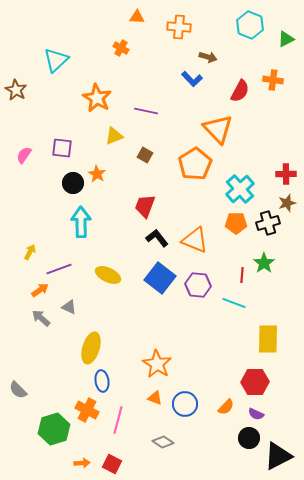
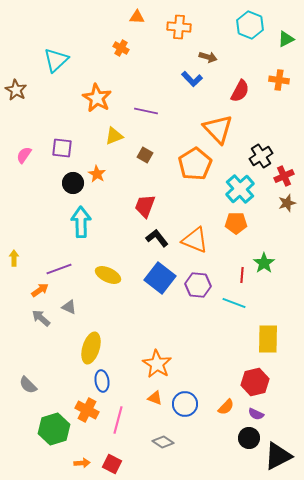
orange cross at (273, 80): moved 6 px right
red cross at (286, 174): moved 2 px left, 2 px down; rotated 24 degrees counterclockwise
black cross at (268, 223): moved 7 px left, 67 px up; rotated 15 degrees counterclockwise
yellow arrow at (30, 252): moved 16 px left, 6 px down; rotated 28 degrees counterclockwise
red hexagon at (255, 382): rotated 12 degrees counterclockwise
gray semicircle at (18, 390): moved 10 px right, 5 px up
